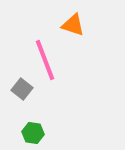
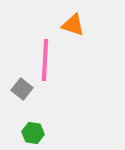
pink line: rotated 24 degrees clockwise
